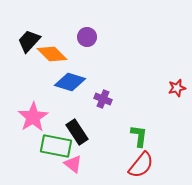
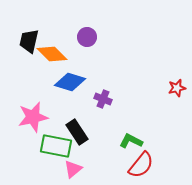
black trapezoid: rotated 30 degrees counterclockwise
pink star: rotated 20 degrees clockwise
green L-shape: moved 8 px left, 5 px down; rotated 70 degrees counterclockwise
pink triangle: moved 5 px down; rotated 42 degrees clockwise
